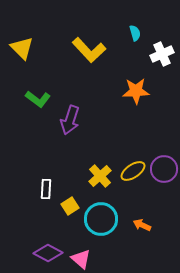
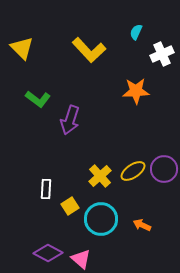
cyan semicircle: moved 1 px right, 1 px up; rotated 140 degrees counterclockwise
